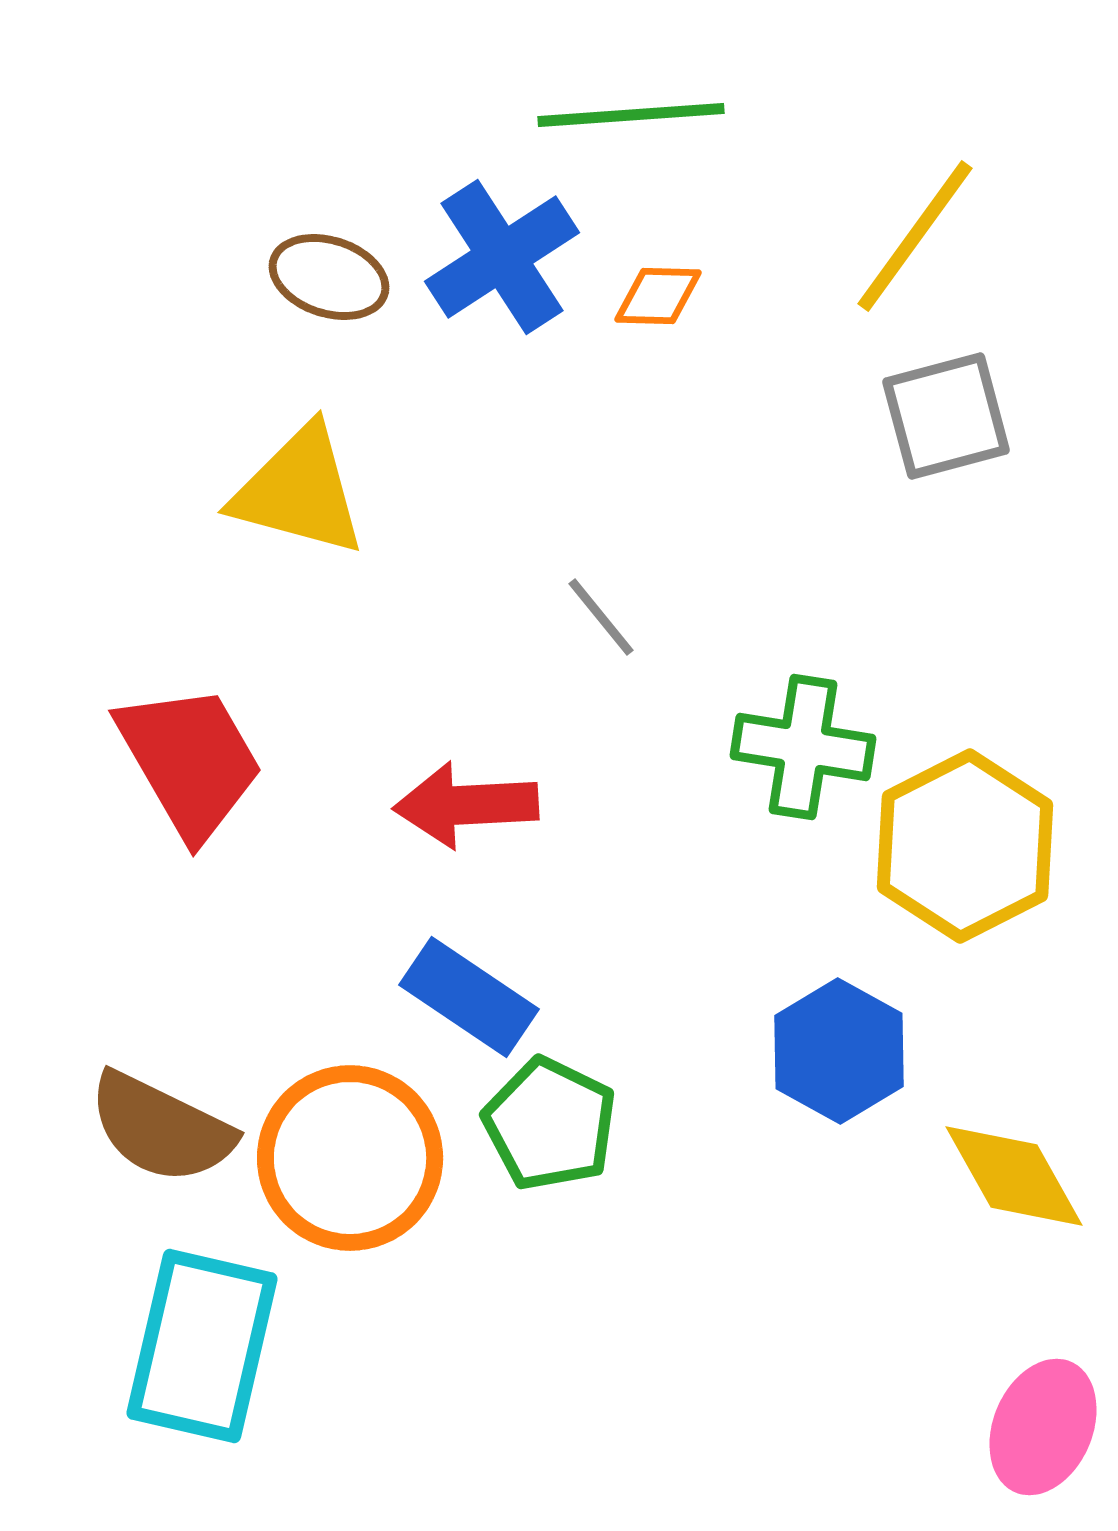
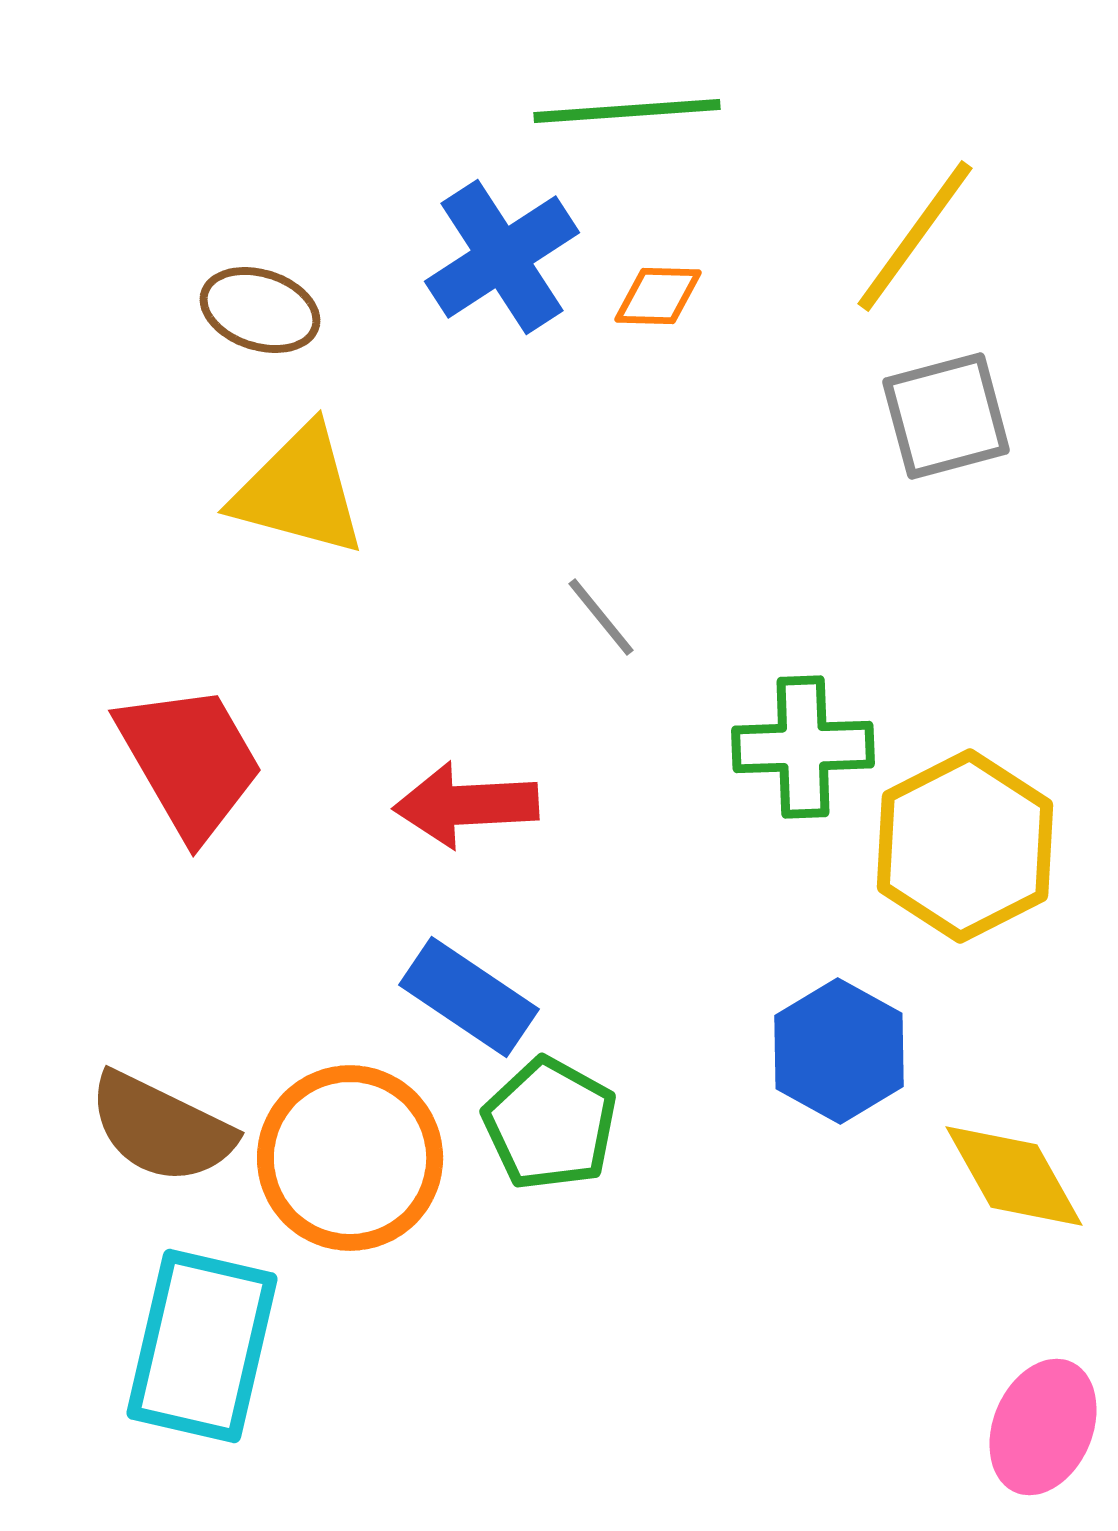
green line: moved 4 px left, 4 px up
brown ellipse: moved 69 px left, 33 px down
green cross: rotated 11 degrees counterclockwise
green pentagon: rotated 3 degrees clockwise
